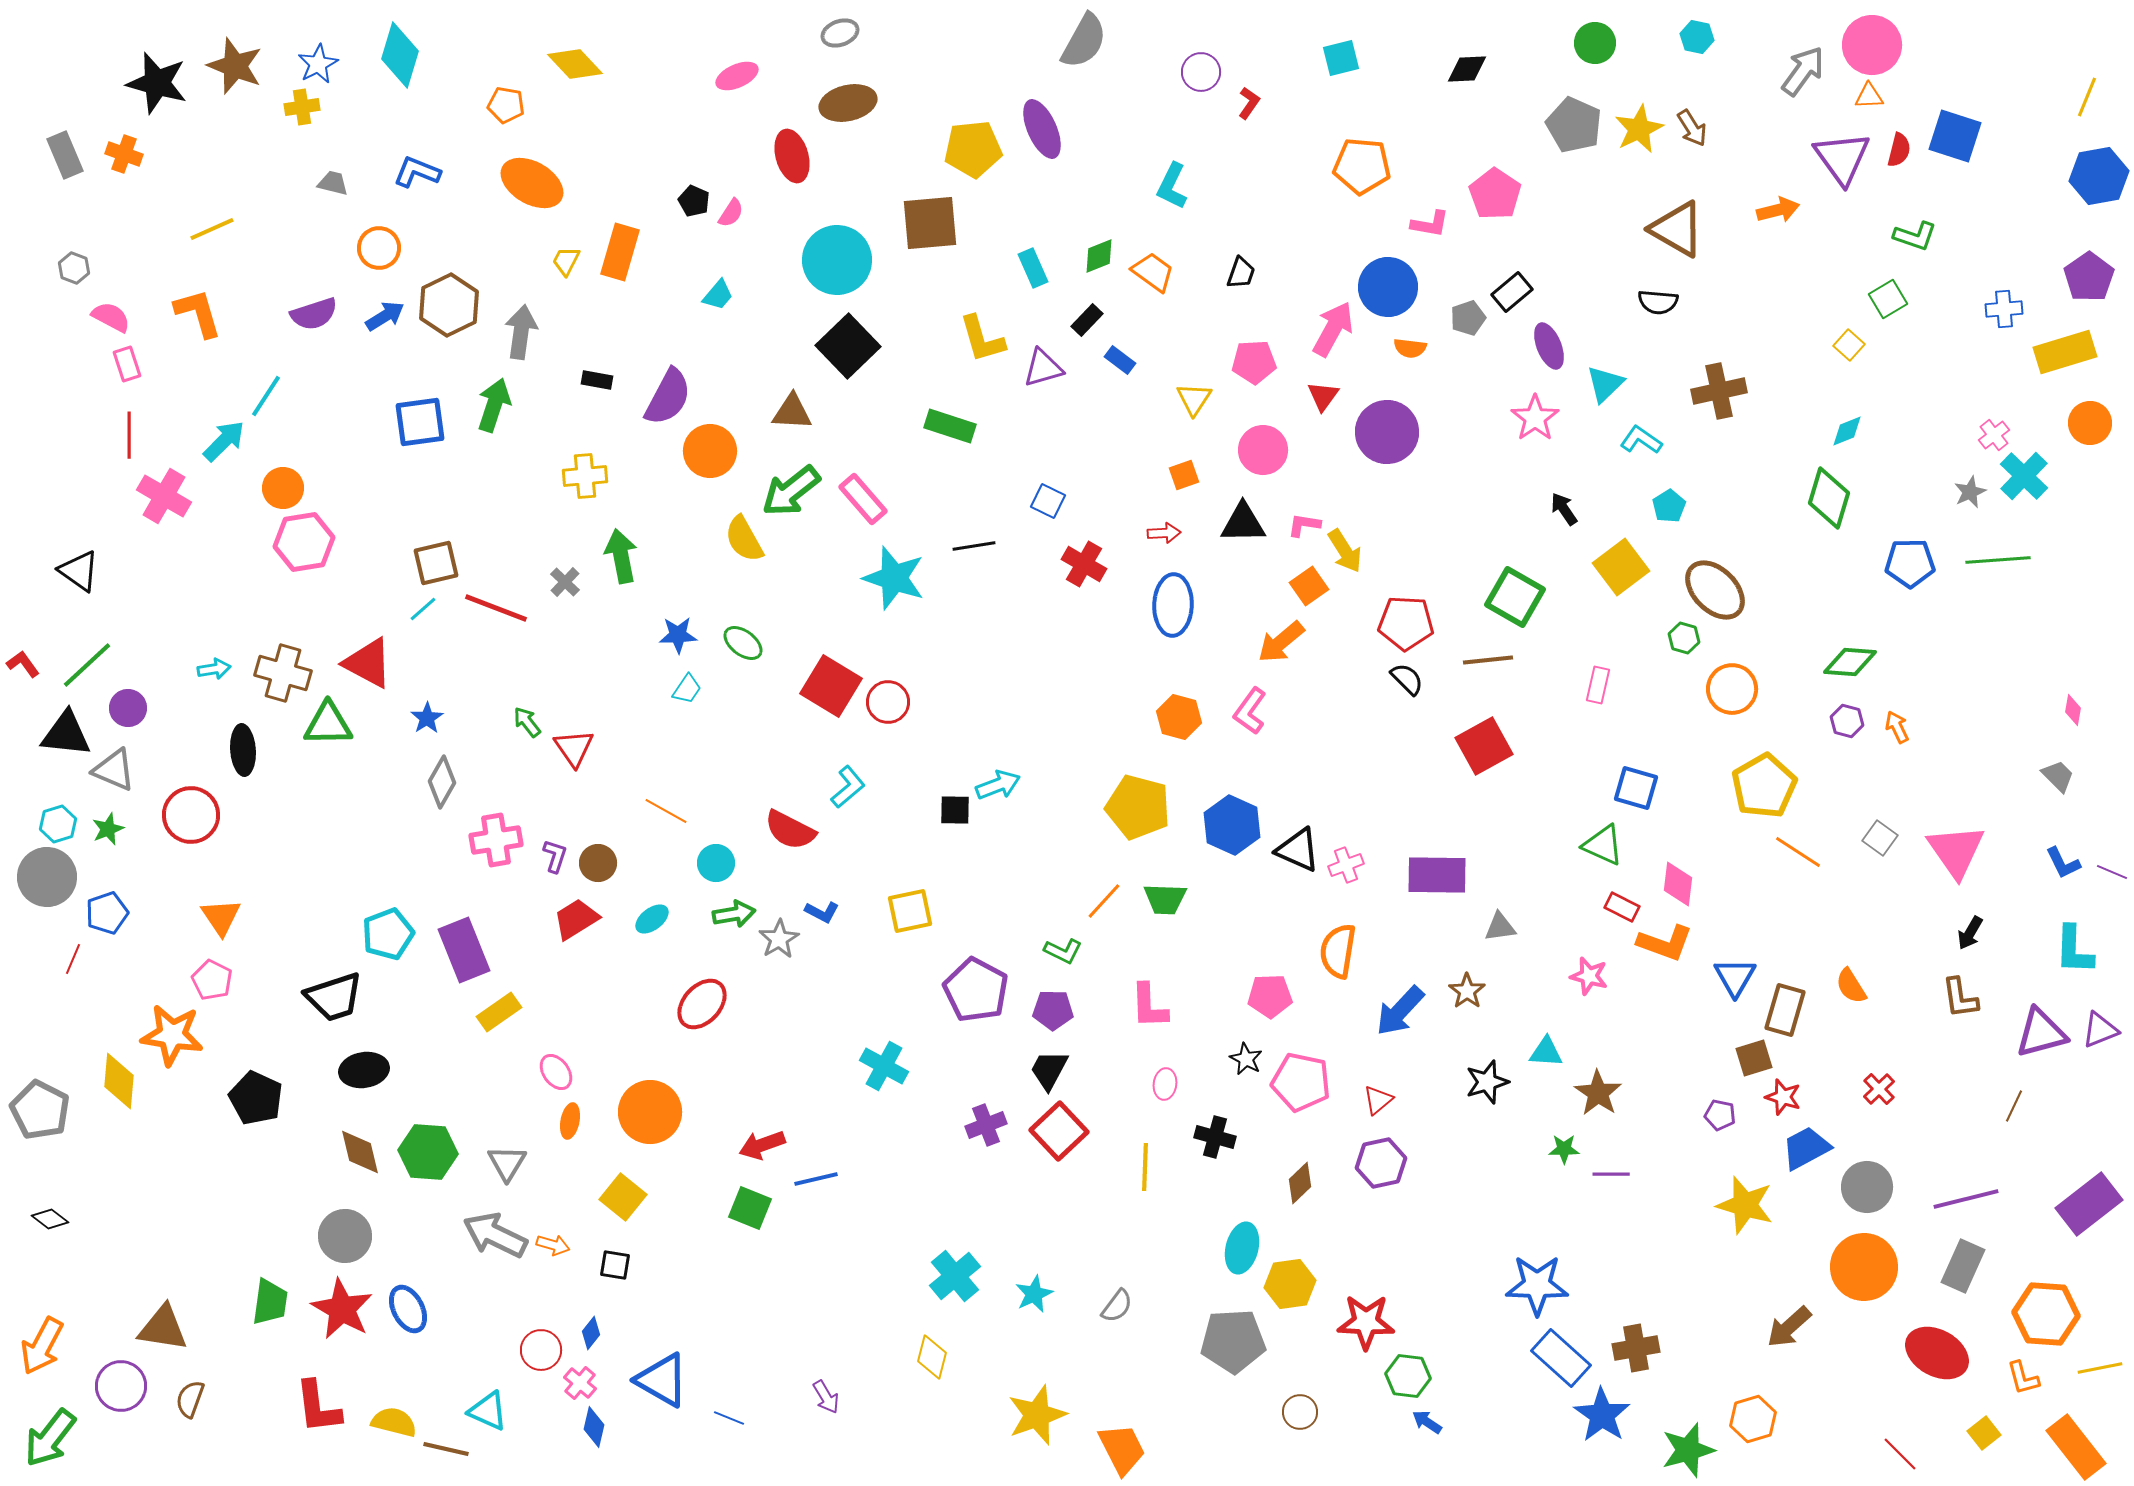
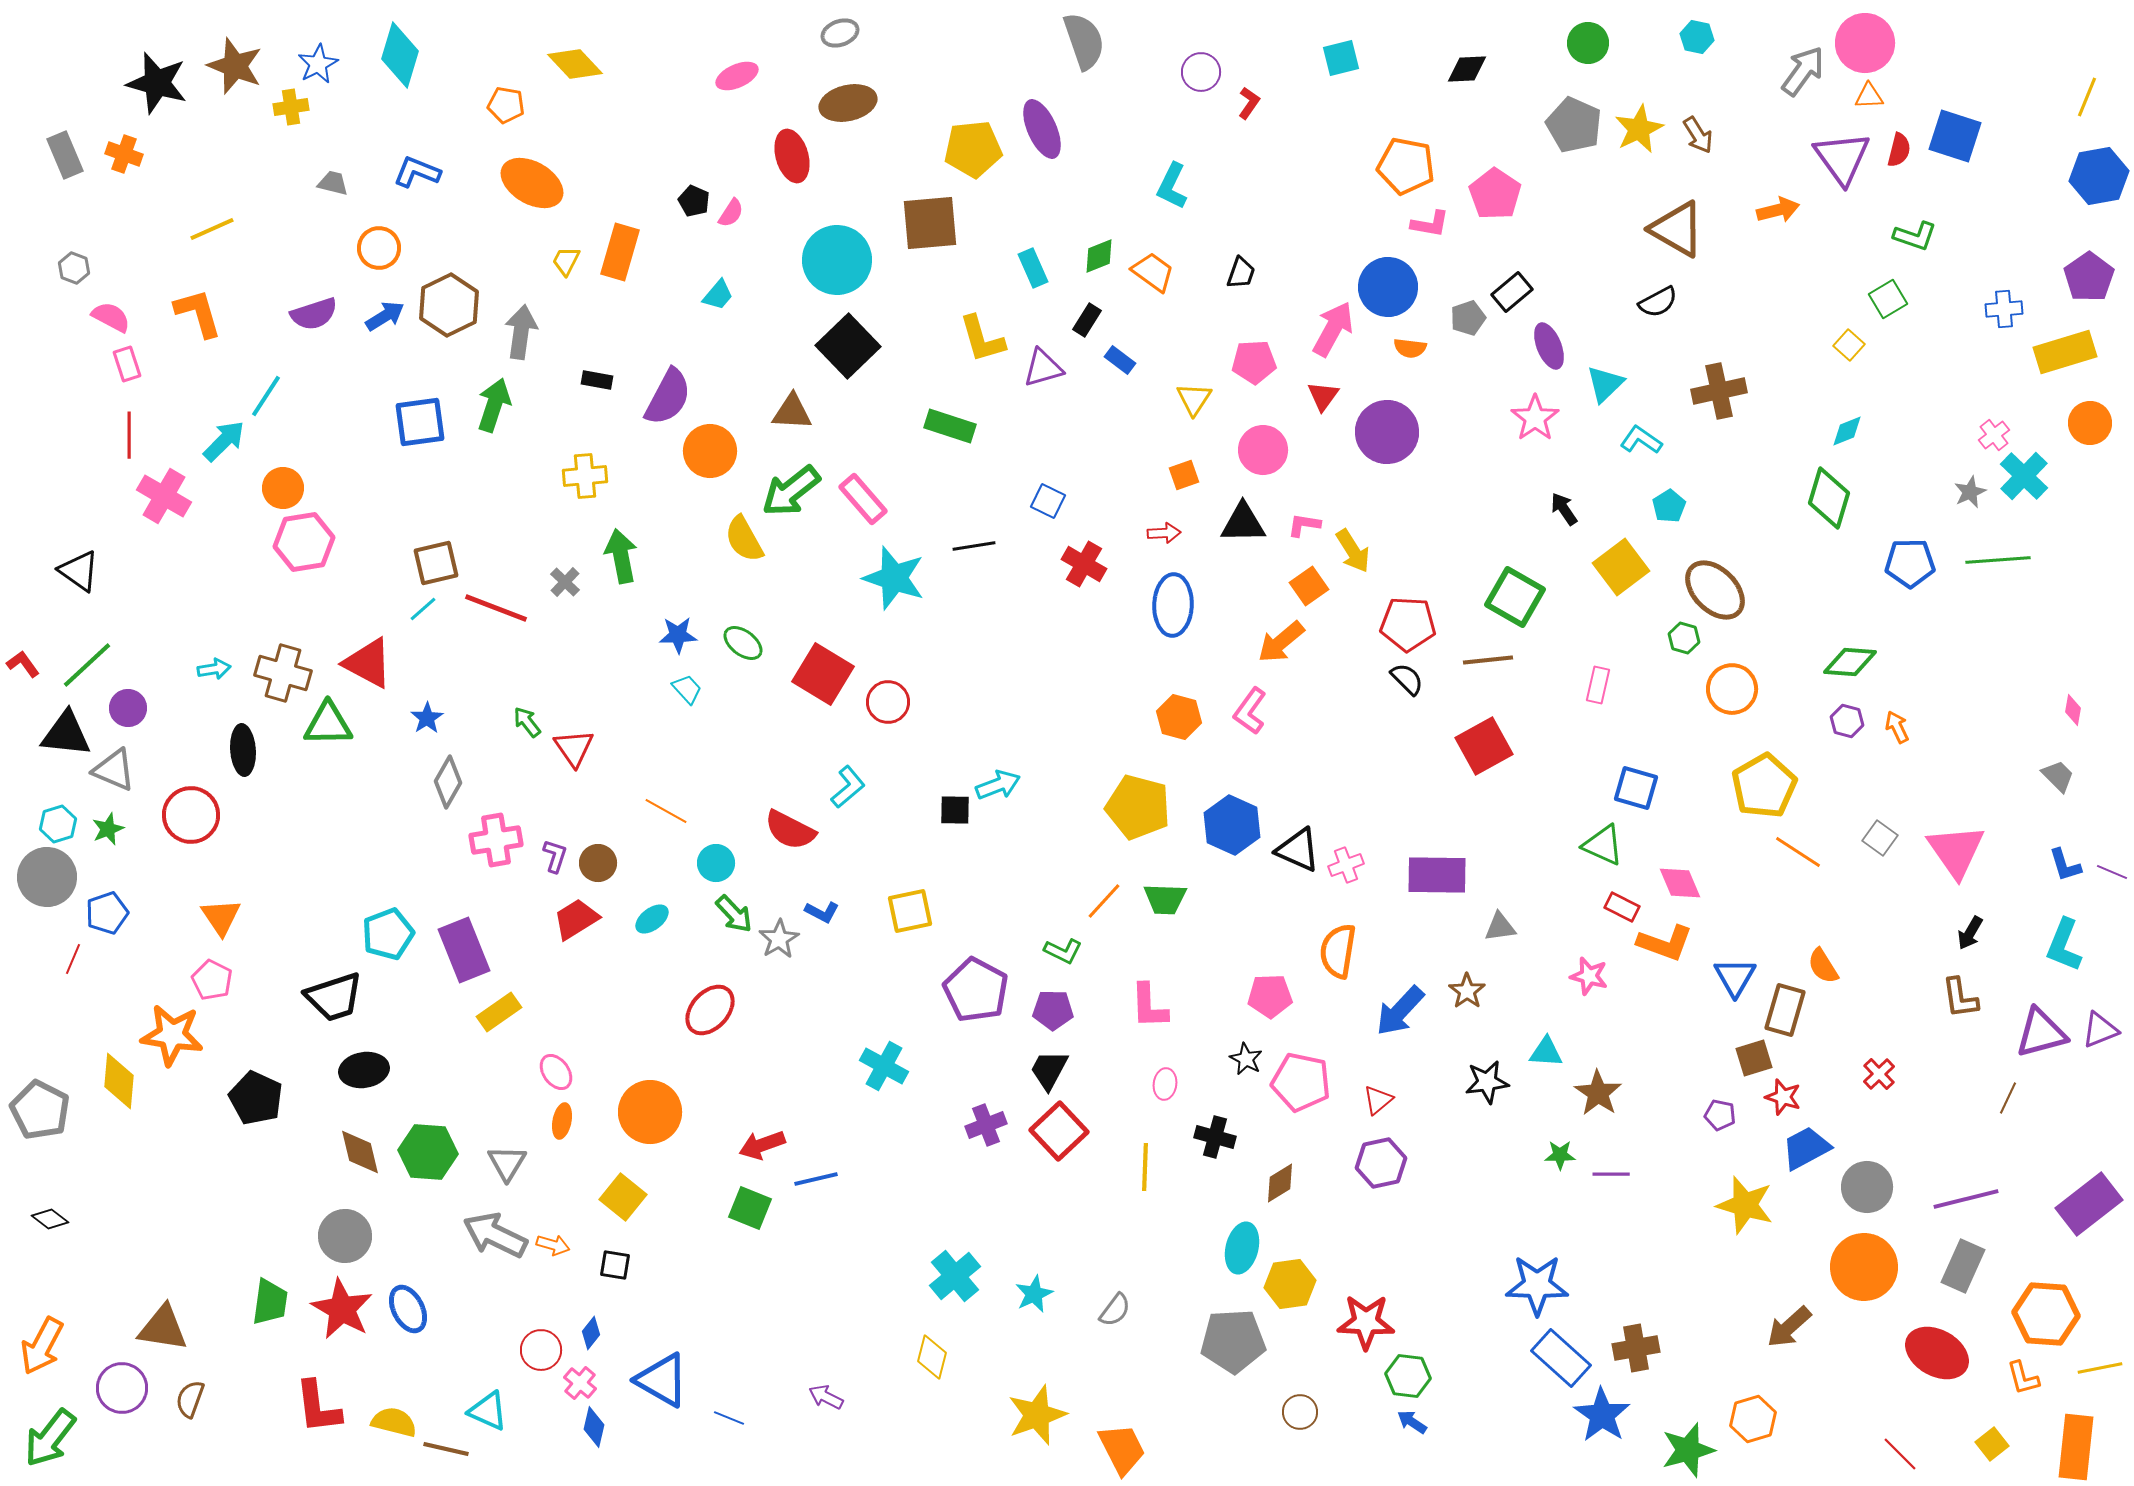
gray semicircle at (1084, 41): rotated 48 degrees counterclockwise
green circle at (1595, 43): moved 7 px left
pink circle at (1872, 45): moved 7 px left, 2 px up
yellow cross at (302, 107): moved 11 px left
brown arrow at (1692, 128): moved 6 px right, 7 px down
orange pentagon at (1362, 166): moved 44 px right; rotated 6 degrees clockwise
black semicircle at (1658, 302): rotated 33 degrees counterclockwise
black rectangle at (1087, 320): rotated 12 degrees counterclockwise
yellow arrow at (1345, 551): moved 8 px right
red pentagon at (1406, 623): moved 2 px right, 1 px down
red square at (831, 686): moved 8 px left, 12 px up
cyan trapezoid at (687, 689): rotated 76 degrees counterclockwise
gray diamond at (442, 782): moved 6 px right
blue L-shape at (2063, 863): moved 2 px right, 2 px down; rotated 9 degrees clockwise
pink diamond at (1678, 884): moved 2 px right, 1 px up; rotated 30 degrees counterclockwise
green arrow at (734, 914): rotated 57 degrees clockwise
cyan L-shape at (2074, 950): moved 10 px left, 5 px up; rotated 20 degrees clockwise
orange semicircle at (1851, 986): moved 28 px left, 20 px up
red ellipse at (702, 1004): moved 8 px right, 6 px down
black star at (1487, 1082): rotated 9 degrees clockwise
red cross at (1879, 1089): moved 15 px up
brown line at (2014, 1106): moved 6 px left, 8 px up
orange ellipse at (570, 1121): moved 8 px left
green star at (1564, 1149): moved 4 px left, 6 px down
brown diamond at (1300, 1183): moved 20 px left; rotated 12 degrees clockwise
gray semicircle at (1117, 1306): moved 2 px left, 4 px down
purple circle at (121, 1386): moved 1 px right, 2 px down
purple arrow at (826, 1397): rotated 148 degrees clockwise
blue arrow at (1427, 1422): moved 15 px left
yellow square at (1984, 1433): moved 8 px right, 11 px down
orange rectangle at (2076, 1447): rotated 44 degrees clockwise
